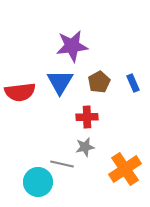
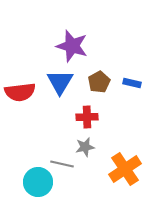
purple star: rotated 24 degrees clockwise
blue rectangle: moved 1 px left; rotated 54 degrees counterclockwise
